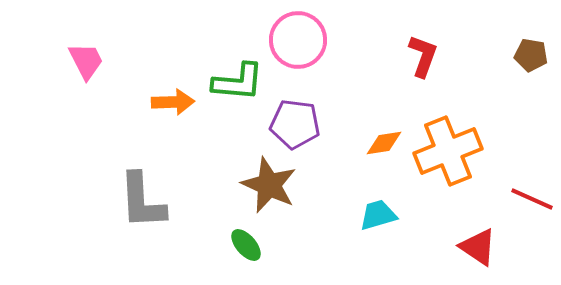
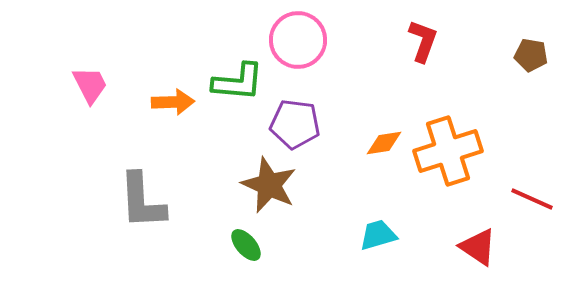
red L-shape: moved 15 px up
pink trapezoid: moved 4 px right, 24 px down
orange cross: rotated 4 degrees clockwise
cyan trapezoid: moved 20 px down
